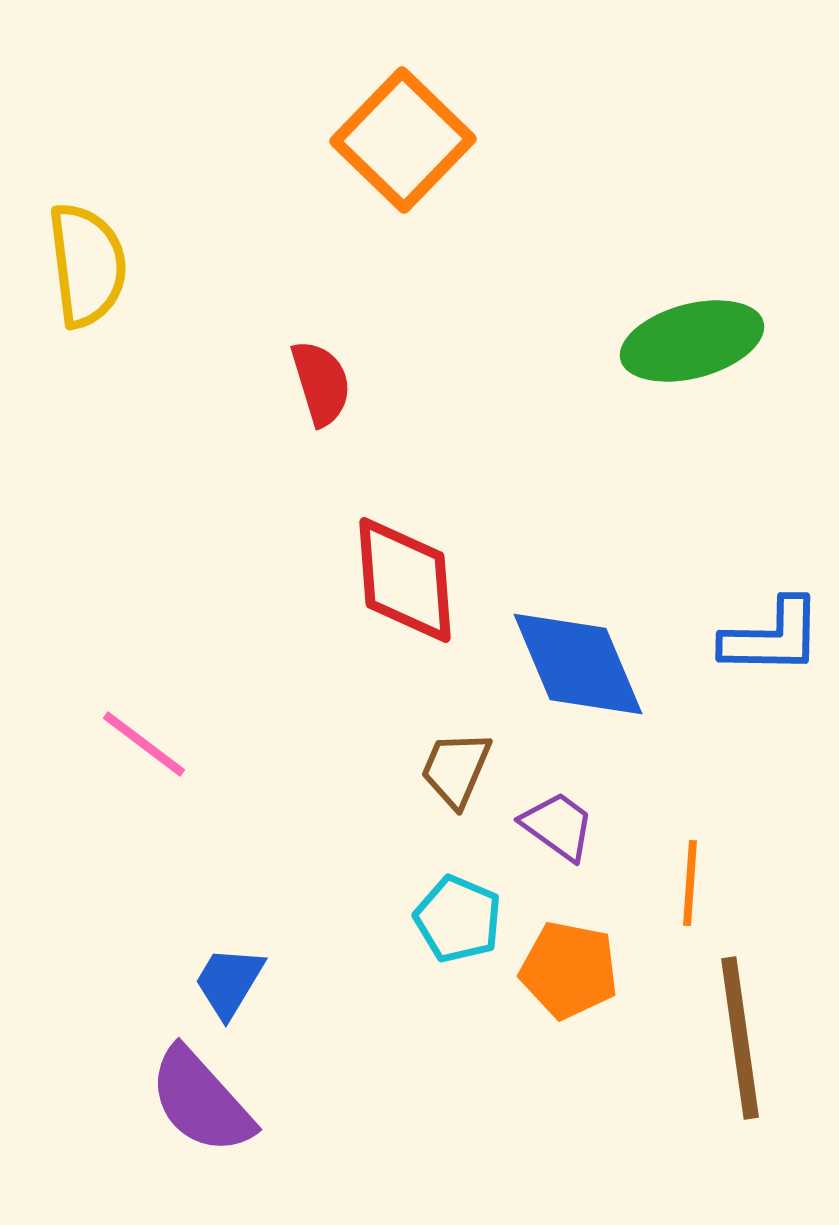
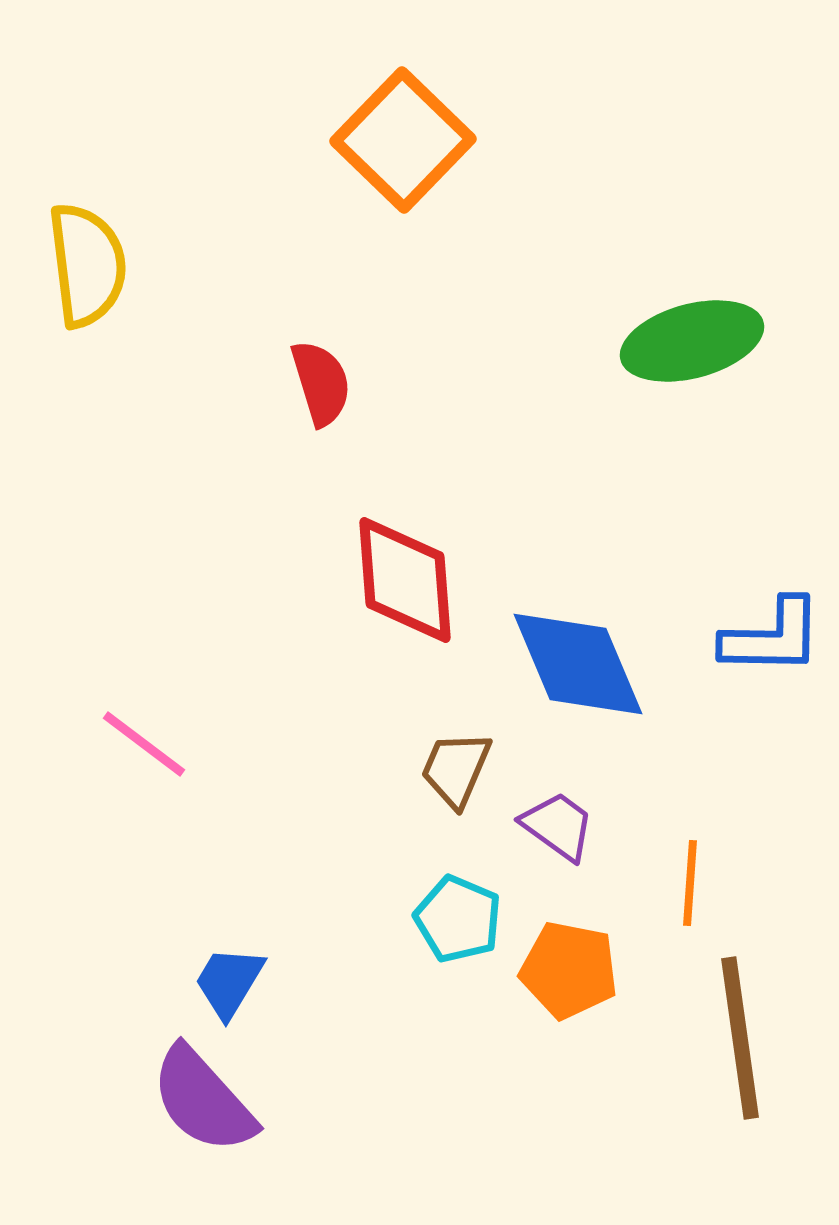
purple semicircle: moved 2 px right, 1 px up
